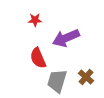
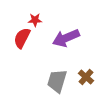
red semicircle: moved 16 px left, 20 px up; rotated 50 degrees clockwise
